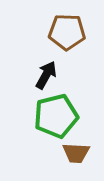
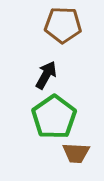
brown pentagon: moved 4 px left, 7 px up
green pentagon: moved 2 px left, 1 px down; rotated 21 degrees counterclockwise
